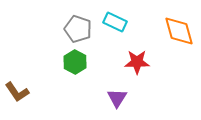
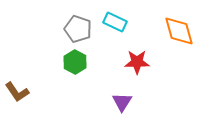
purple triangle: moved 5 px right, 4 px down
